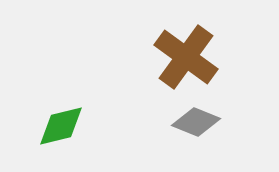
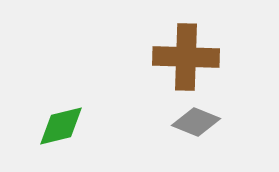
brown cross: rotated 34 degrees counterclockwise
